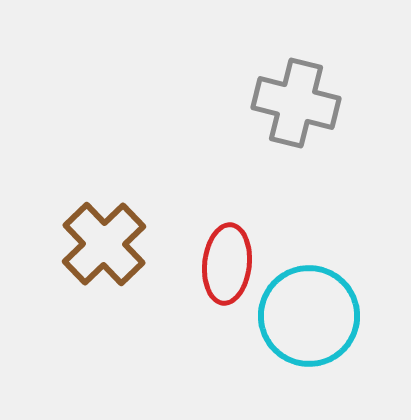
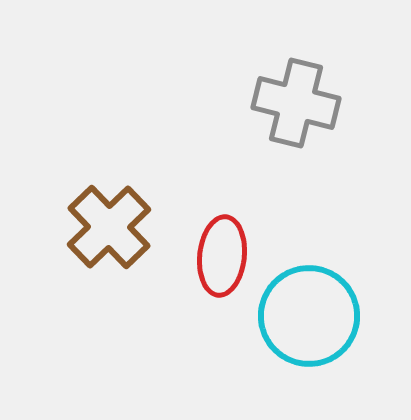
brown cross: moved 5 px right, 17 px up
red ellipse: moved 5 px left, 8 px up
